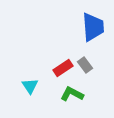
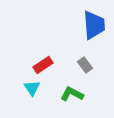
blue trapezoid: moved 1 px right, 2 px up
red rectangle: moved 20 px left, 3 px up
cyan triangle: moved 2 px right, 2 px down
